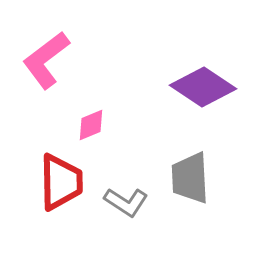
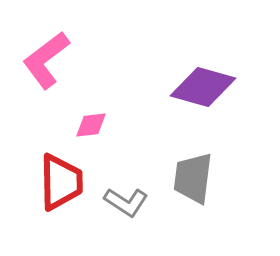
purple diamond: rotated 18 degrees counterclockwise
pink diamond: rotated 16 degrees clockwise
gray trapezoid: moved 3 px right; rotated 10 degrees clockwise
